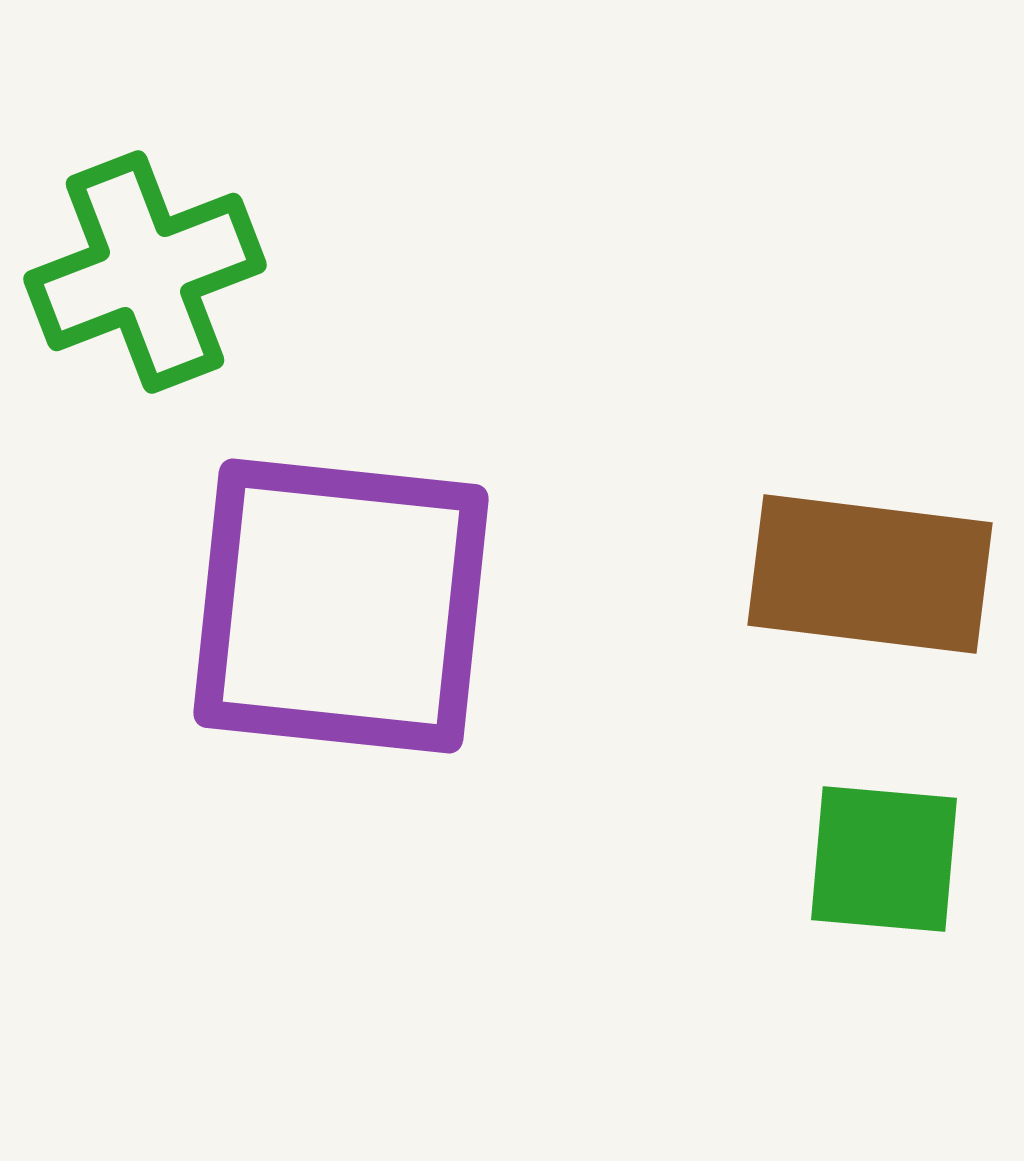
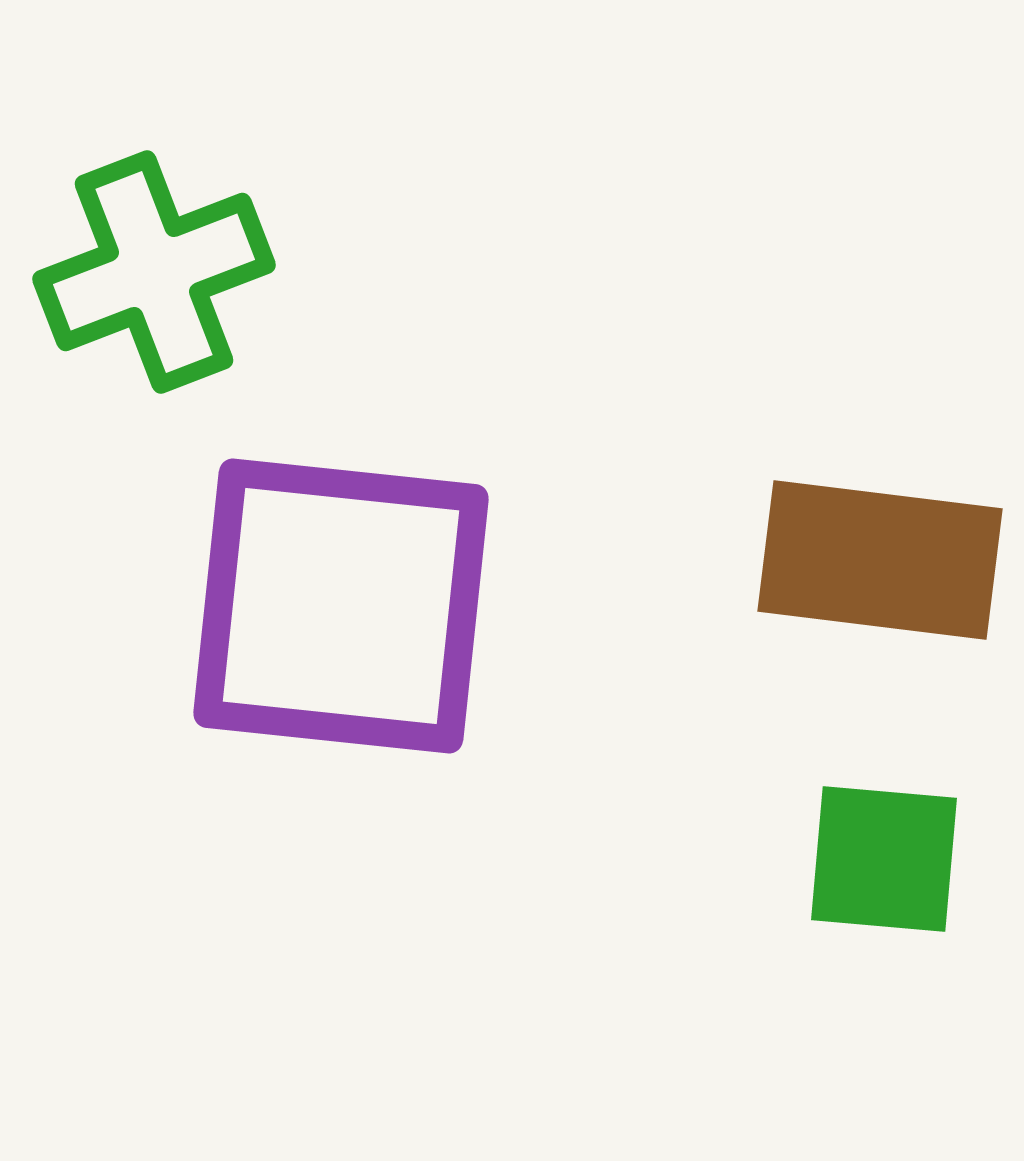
green cross: moved 9 px right
brown rectangle: moved 10 px right, 14 px up
